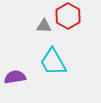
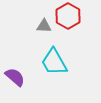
cyan trapezoid: moved 1 px right
purple semicircle: rotated 50 degrees clockwise
